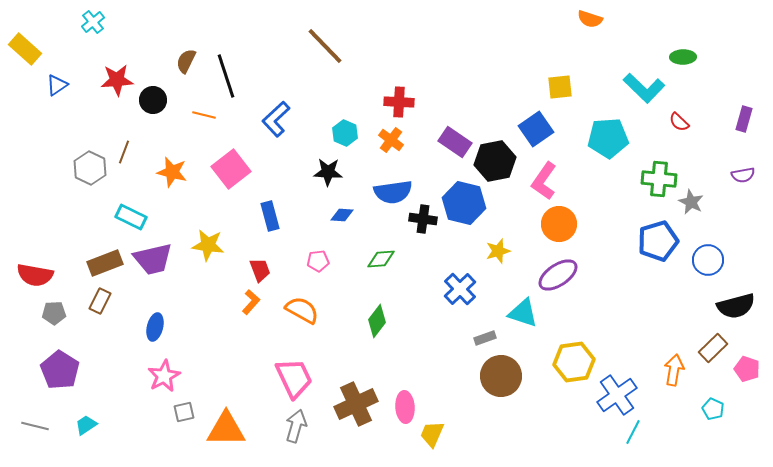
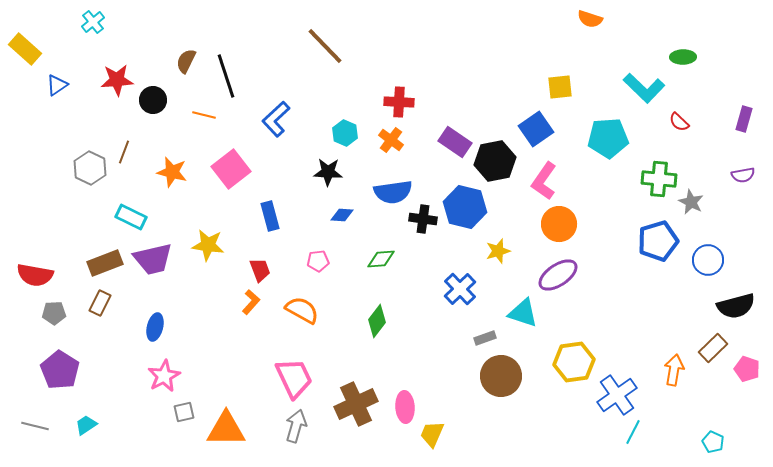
blue hexagon at (464, 203): moved 1 px right, 4 px down
brown rectangle at (100, 301): moved 2 px down
cyan pentagon at (713, 409): moved 33 px down
